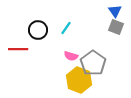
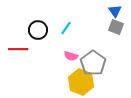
yellow hexagon: moved 2 px right, 2 px down
